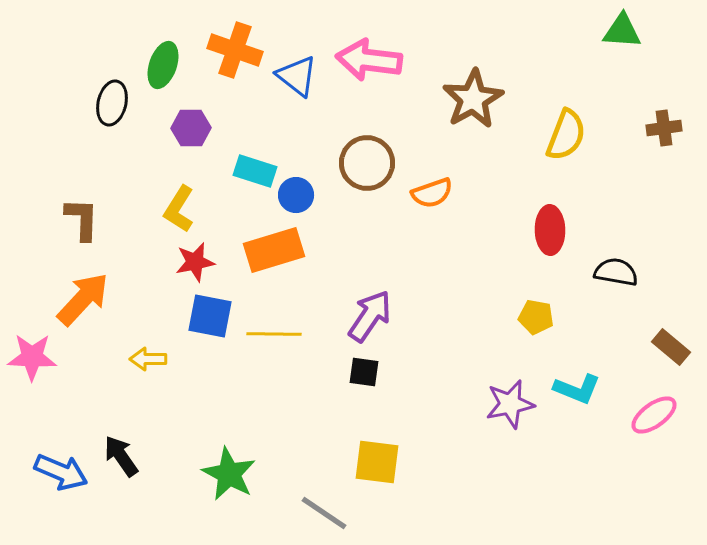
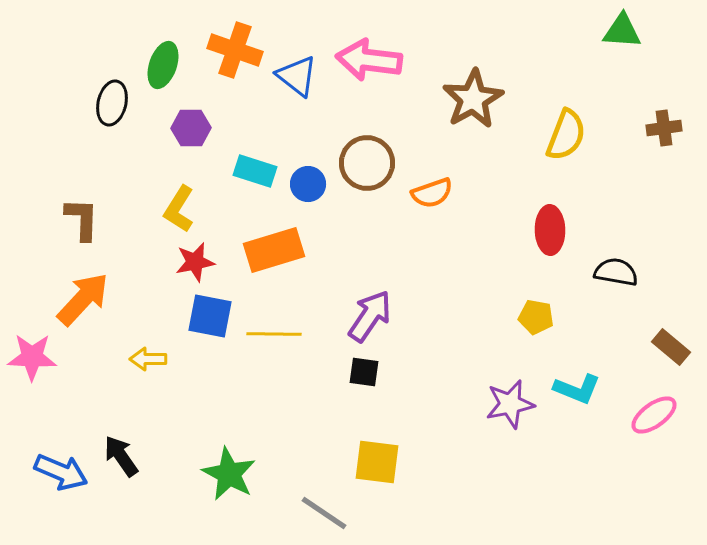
blue circle: moved 12 px right, 11 px up
